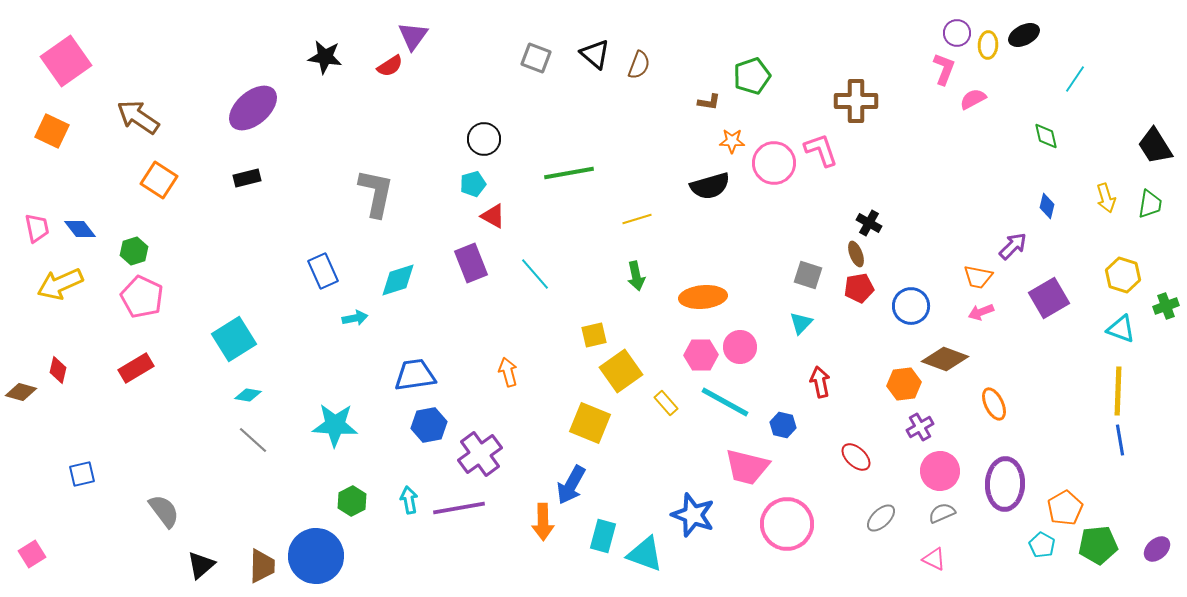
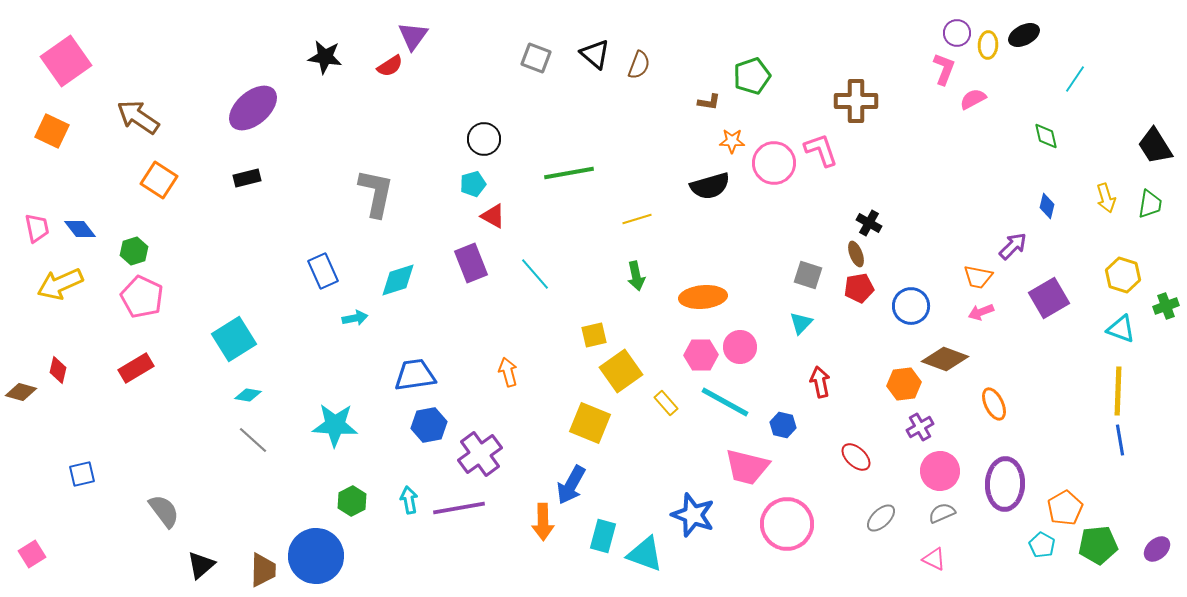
brown trapezoid at (262, 566): moved 1 px right, 4 px down
